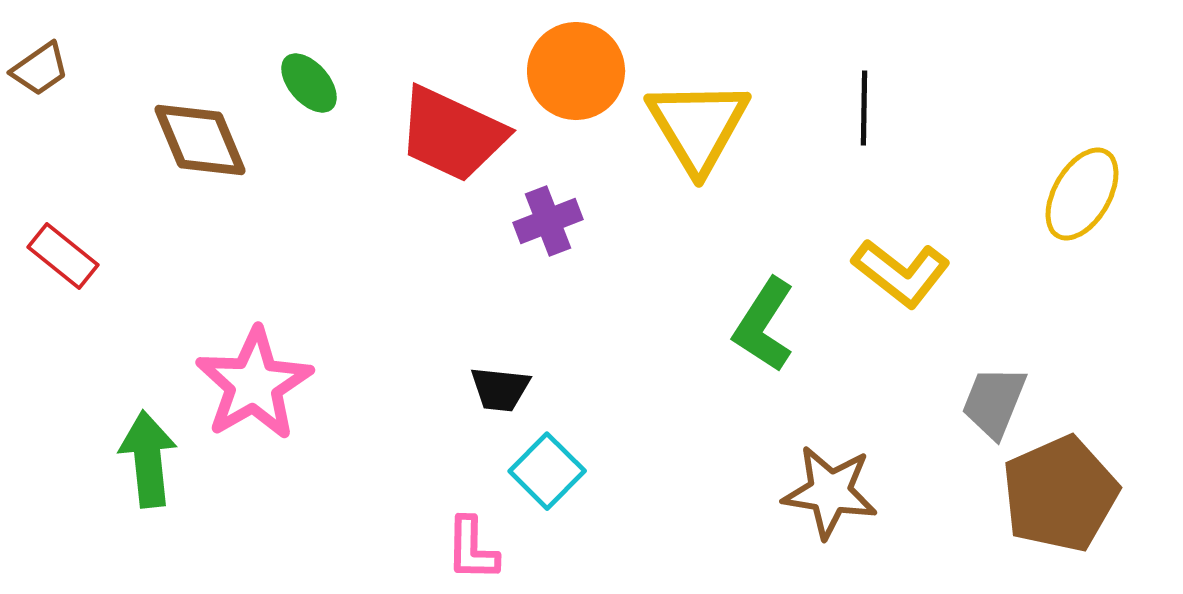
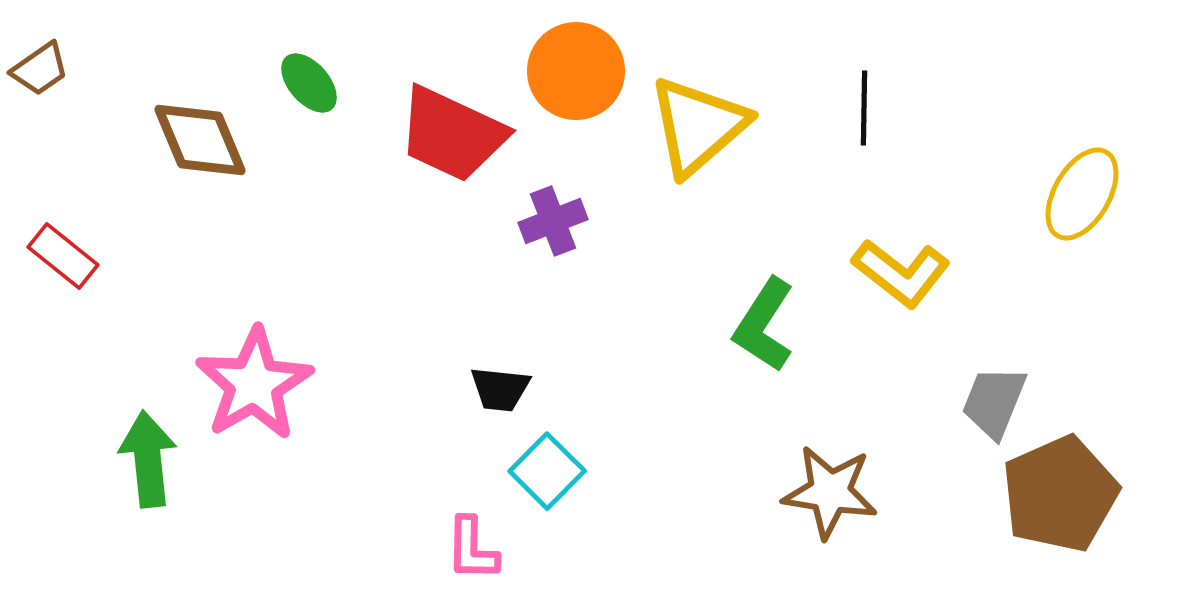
yellow triangle: rotated 20 degrees clockwise
purple cross: moved 5 px right
